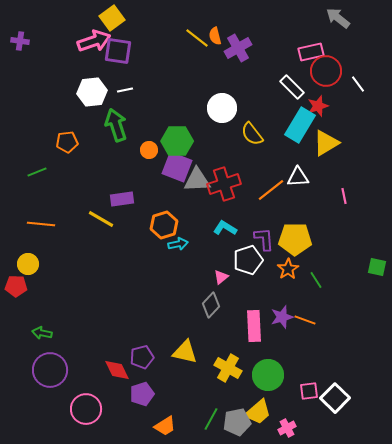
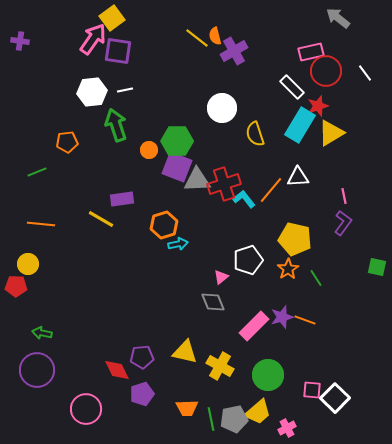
pink arrow at (94, 41): moved 1 px left, 2 px up; rotated 36 degrees counterclockwise
purple cross at (238, 48): moved 4 px left, 3 px down
white line at (358, 84): moved 7 px right, 11 px up
yellow semicircle at (252, 134): moved 3 px right; rotated 20 degrees clockwise
yellow triangle at (326, 143): moved 5 px right, 10 px up
orange line at (271, 190): rotated 12 degrees counterclockwise
cyan L-shape at (225, 228): moved 19 px right, 29 px up; rotated 20 degrees clockwise
purple L-shape at (264, 239): moved 79 px right, 16 px up; rotated 40 degrees clockwise
yellow pentagon at (295, 239): rotated 12 degrees clockwise
green line at (316, 280): moved 2 px up
gray diamond at (211, 305): moved 2 px right, 3 px up; rotated 65 degrees counterclockwise
pink rectangle at (254, 326): rotated 48 degrees clockwise
purple pentagon at (142, 357): rotated 10 degrees clockwise
yellow cross at (228, 368): moved 8 px left, 2 px up
purple circle at (50, 370): moved 13 px left
pink square at (309, 391): moved 3 px right, 1 px up; rotated 12 degrees clockwise
green line at (211, 419): rotated 40 degrees counterclockwise
gray pentagon at (237, 422): moved 3 px left, 3 px up
orange trapezoid at (165, 426): moved 22 px right, 18 px up; rotated 30 degrees clockwise
